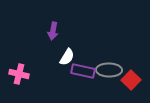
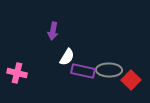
pink cross: moved 2 px left, 1 px up
